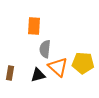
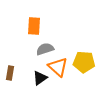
gray semicircle: rotated 66 degrees clockwise
yellow pentagon: moved 1 px right, 1 px up
black triangle: moved 2 px right, 3 px down; rotated 21 degrees counterclockwise
